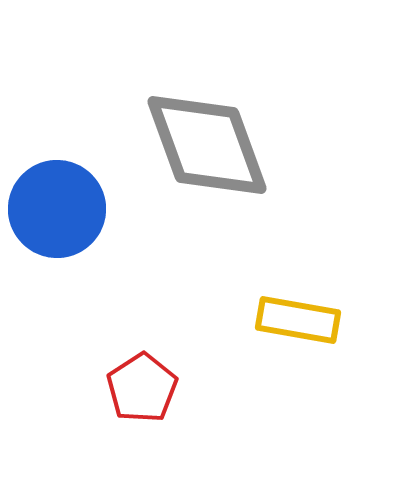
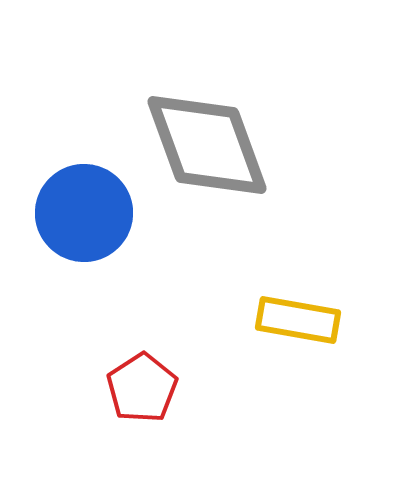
blue circle: moved 27 px right, 4 px down
